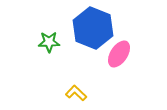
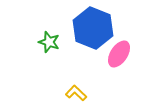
green star: rotated 20 degrees clockwise
